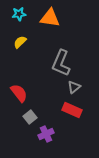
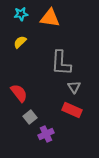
cyan star: moved 2 px right
gray L-shape: rotated 20 degrees counterclockwise
gray triangle: rotated 24 degrees counterclockwise
